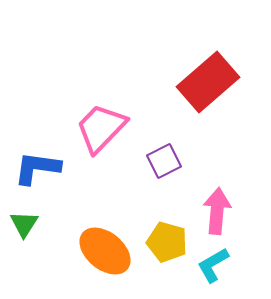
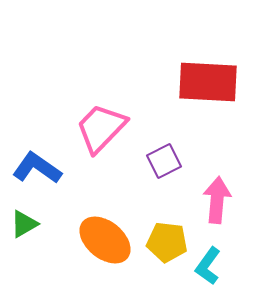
red rectangle: rotated 44 degrees clockwise
blue L-shape: rotated 27 degrees clockwise
pink arrow: moved 11 px up
green triangle: rotated 28 degrees clockwise
yellow pentagon: rotated 9 degrees counterclockwise
orange ellipse: moved 11 px up
cyan L-shape: moved 5 px left, 1 px down; rotated 24 degrees counterclockwise
